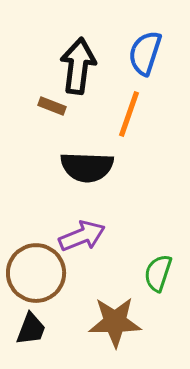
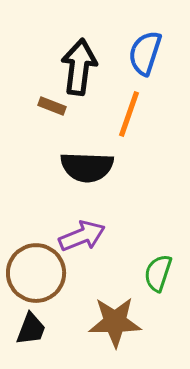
black arrow: moved 1 px right, 1 px down
